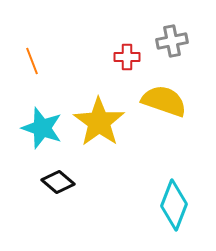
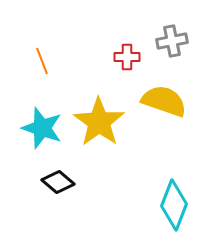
orange line: moved 10 px right
